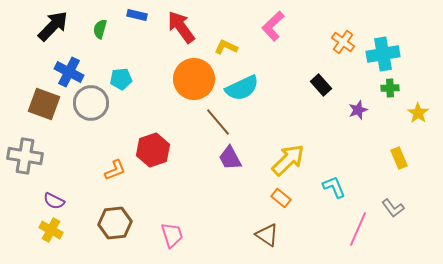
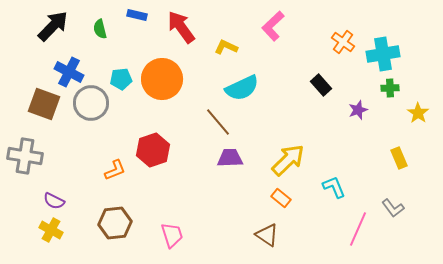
green semicircle: rotated 30 degrees counterclockwise
orange circle: moved 32 px left
purple trapezoid: rotated 116 degrees clockwise
